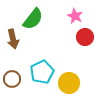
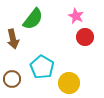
pink star: moved 1 px right
cyan pentagon: moved 5 px up; rotated 15 degrees counterclockwise
